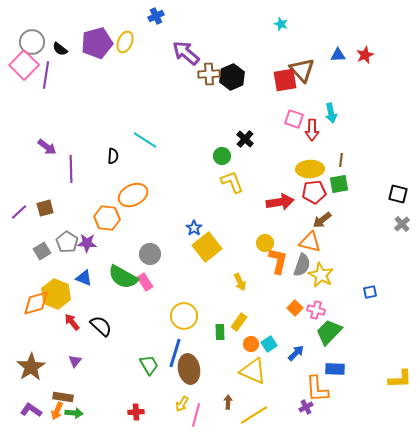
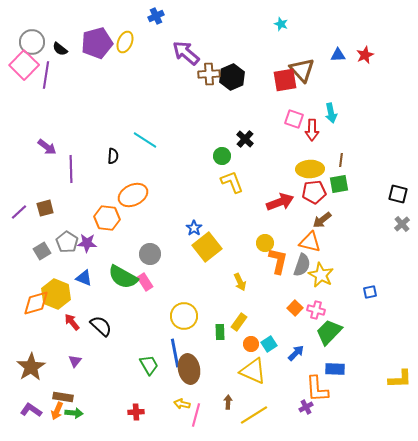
red arrow at (280, 202): rotated 12 degrees counterclockwise
blue line at (175, 353): rotated 28 degrees counterclockwise
yellow arrow at (182, 404): rotated 70 degrees clockwise
